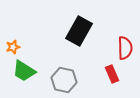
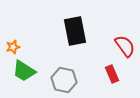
black rectangle: moved 4 px left; rotated 40 degrees counterclockwise
red semicircle: moved 2 px up; rotated 35 degrees counterclockwise
